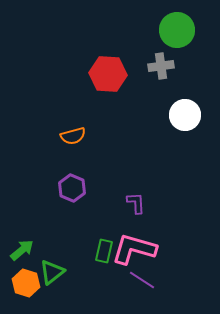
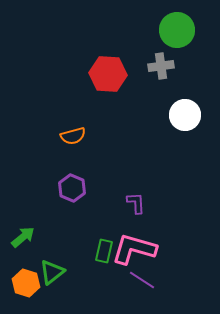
green arrow: moved 1 px right, 13 px up
